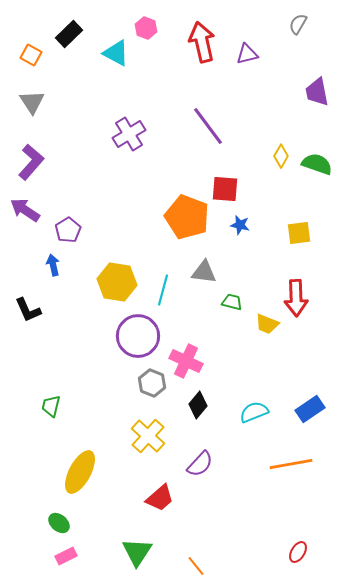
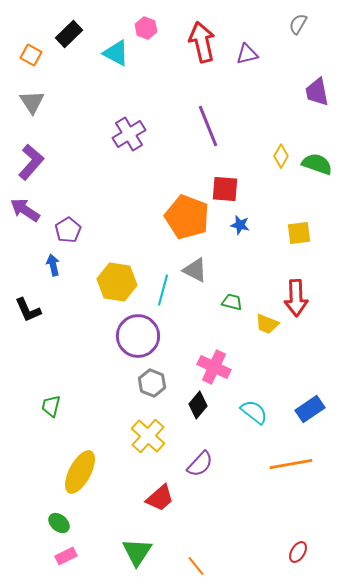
purple line at (208, 126): rotated 15 degrees clockwise
gray triangle at (204, 272): moved 9 px left, 2 px up; rotated 20 degrees clockwise
pink cross at (186, 361): moved 28 px right, 6 px down
cyan semicircle at (254, 412): rotated 60 degrees clockwise
